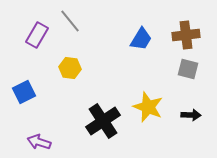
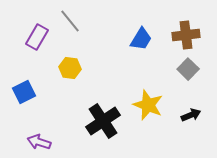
purple rectangle: moved 2 px down
gray square: rotated 30 degrees clockwise
yellow star: moved 2 px up
black arrow: rotated 24 degrees counterclockwise
